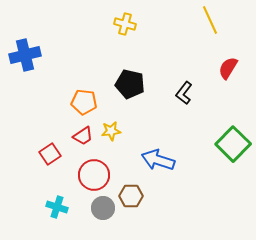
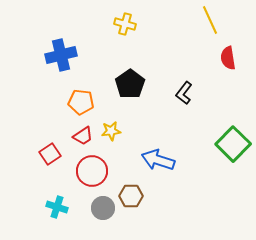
blue cross: moved 36 px right
red semicircle: moved 10 px up; rotated 40 degrees counterclockwise
black pentagon: rotated 24 degrees clockwise
orange pentagon: moved 3 px left
red circle: moved 2 px left, 4 px up
